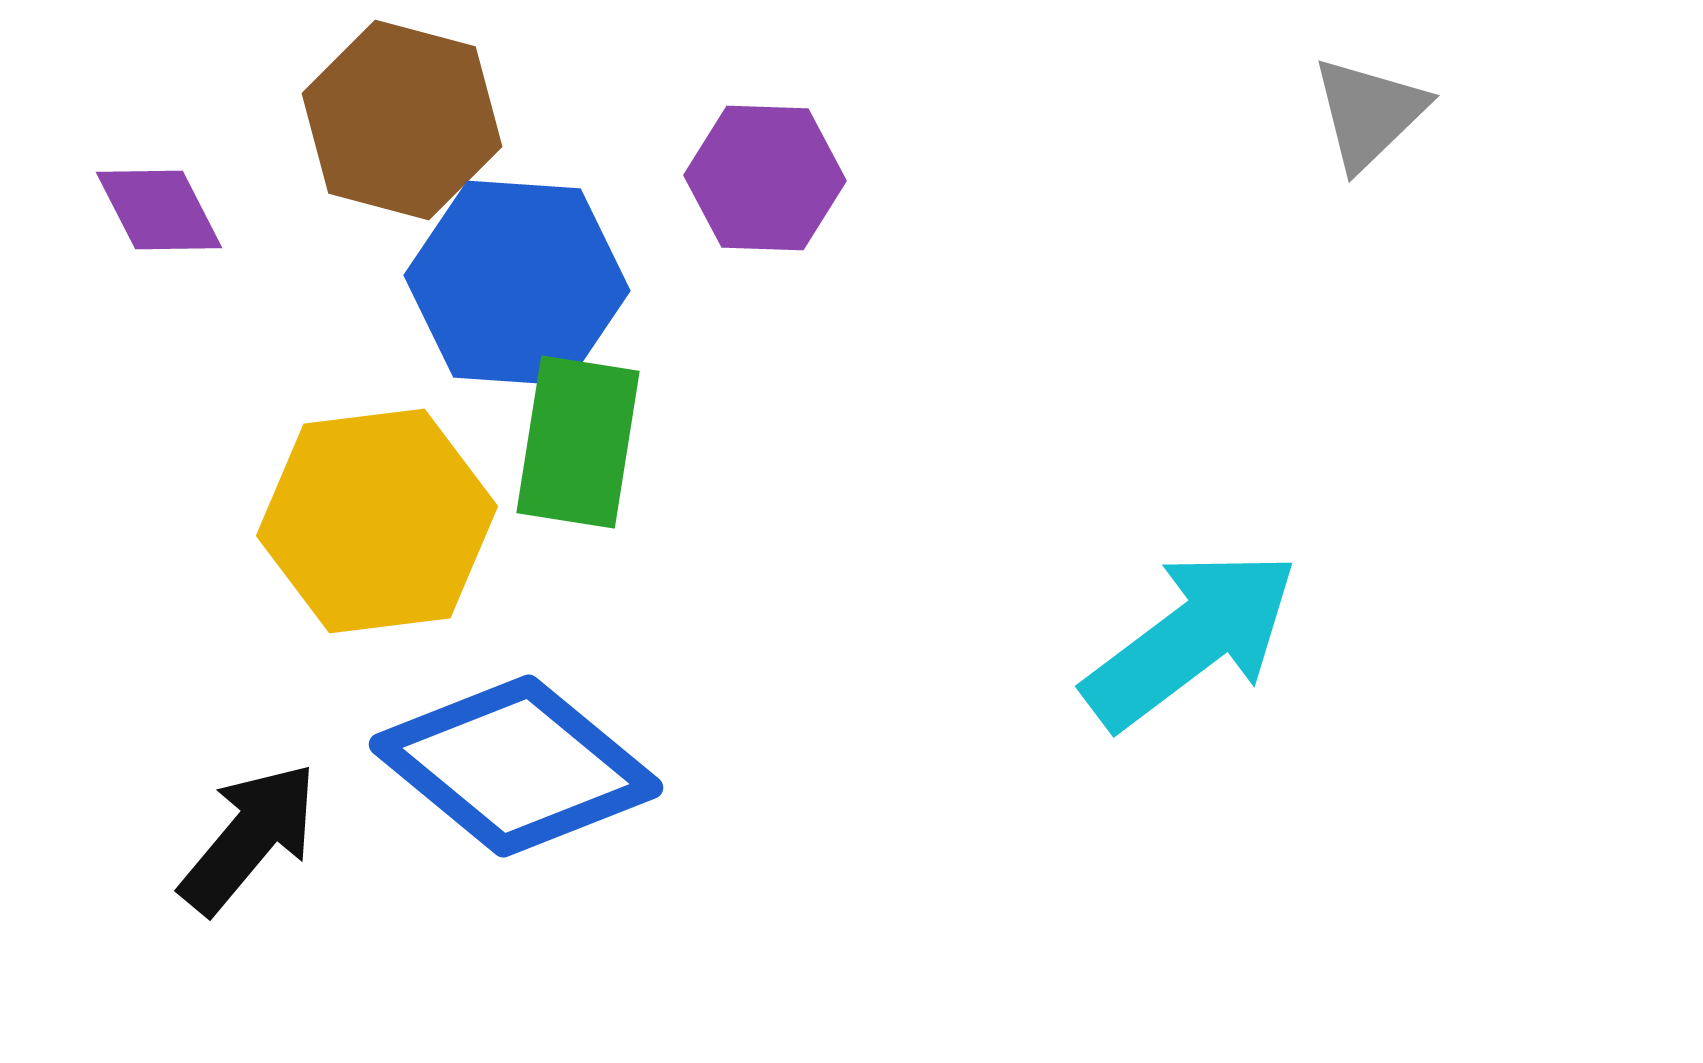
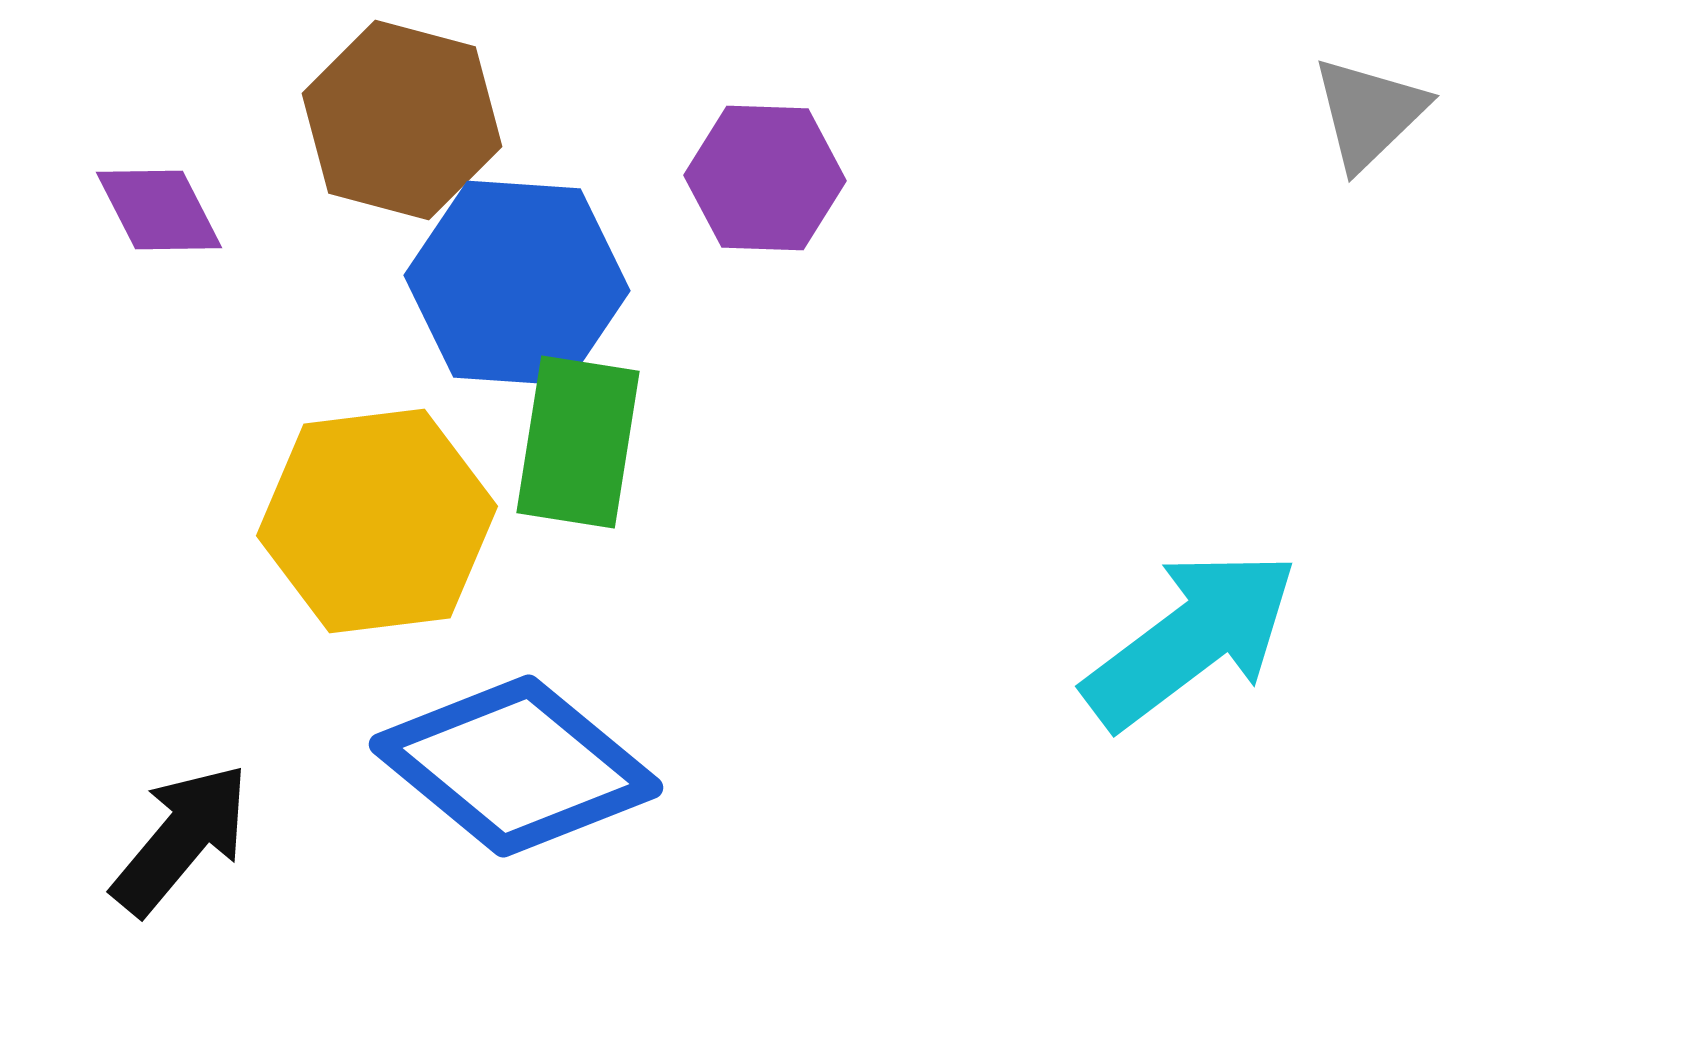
black arrow: moved 68 px left, 1 px down
